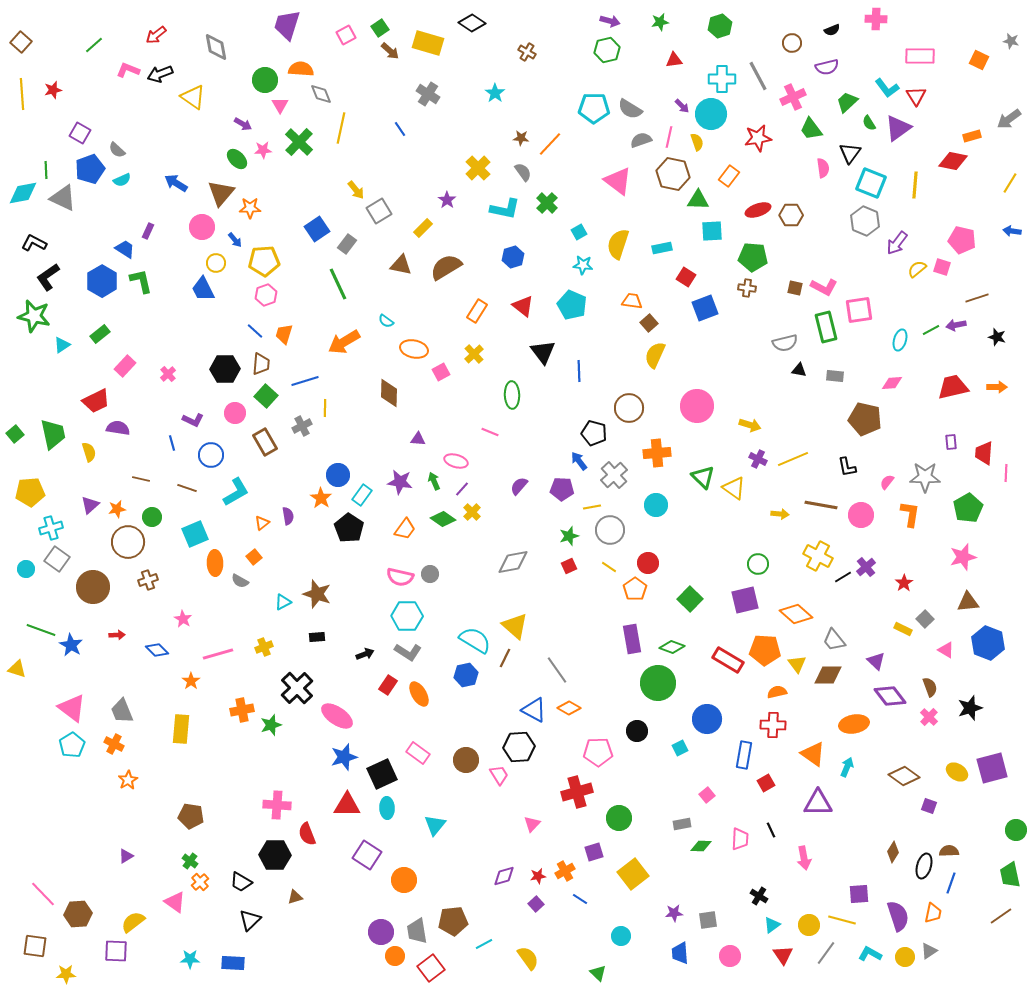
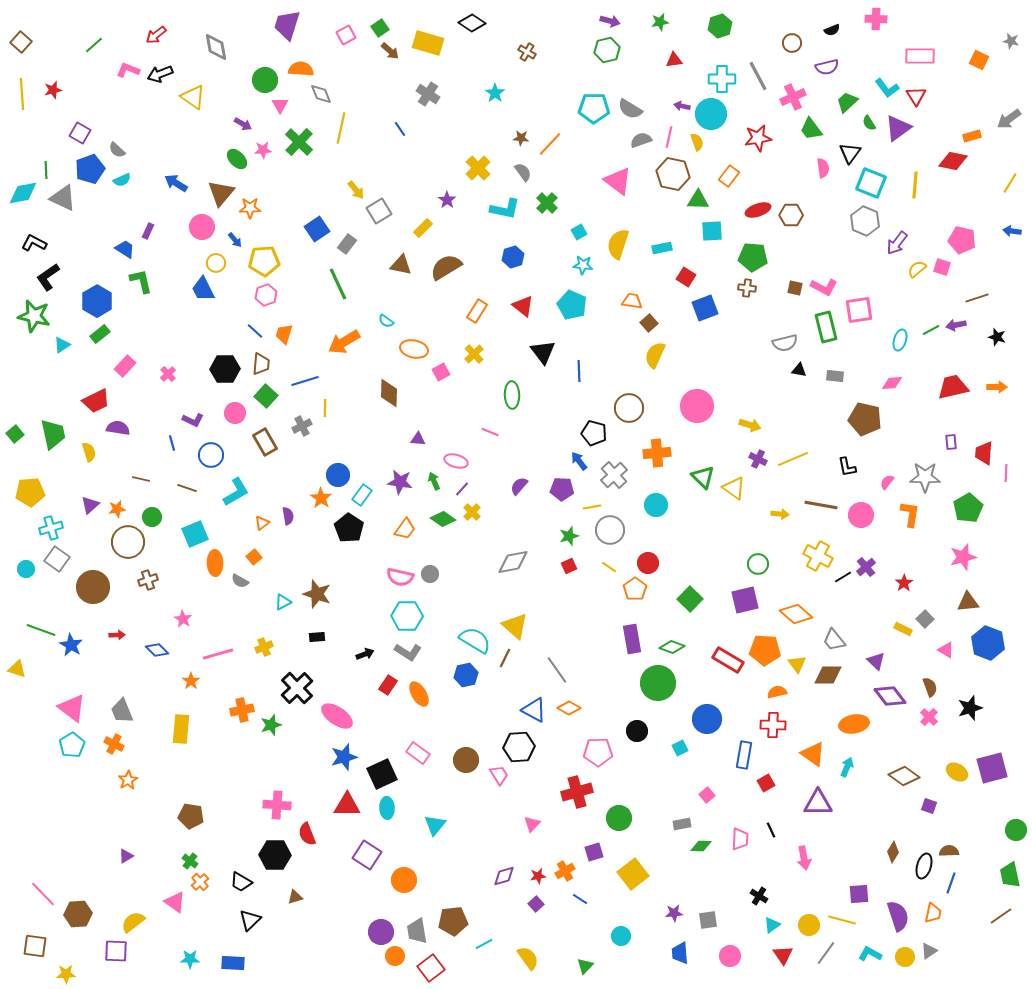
purple arrow at (682, 106): rotated 147 degrees clockwise
blue hexagon at (102, 281): moved 5 px left, 20 px down
green triangle at (598, 973): moved 13 px left, 7 px up; rotated 30 degrees clockwise
